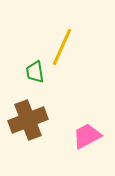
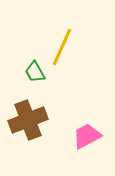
green trapezoid: rotated 20 degrees counterclockwise
